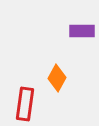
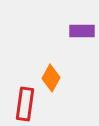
orange diamond: moved 6 px left
